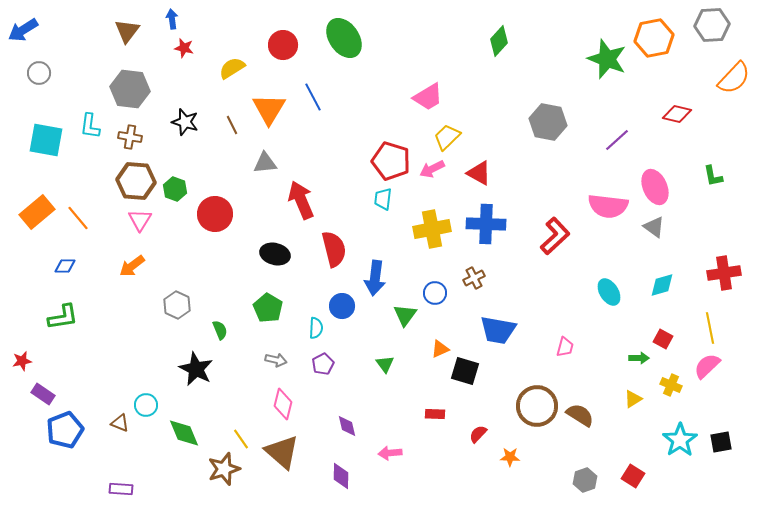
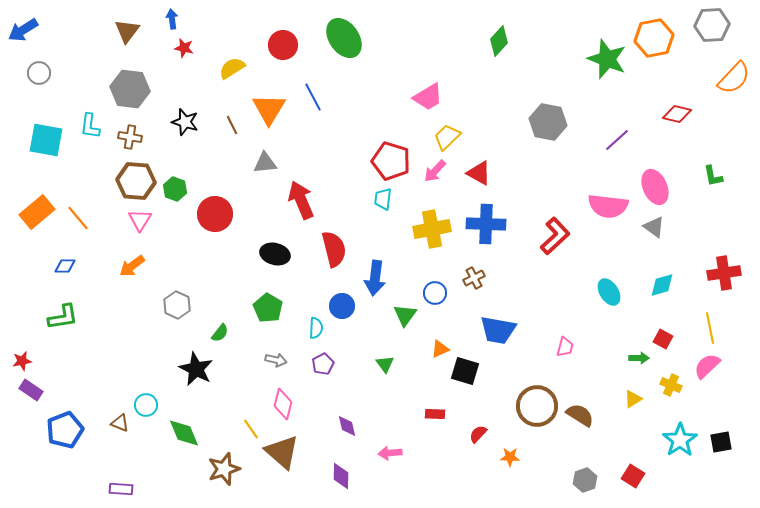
pink arrow at (432, 169): moved 3 px right, 2 px down; rotated 20 degrees counterclockwise
green semicircle at (220, 330): moved 3 px down; rotated 60 degrees clockwise
purple rectangle at (43, 394): moved 12 px left, 4 px up
yellow line at (241, 439): moved 10 px right, 10 px up
